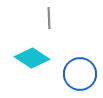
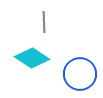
gray line: moved 5 px left, 4 px down
